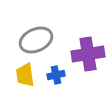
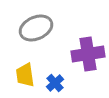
gray ellipse: moved 12 px up
blue cross: moved 1 px left, 8 px down; rotated 30 degrees counterclockwise
